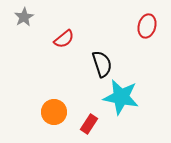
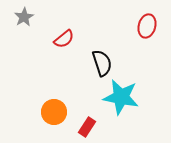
black semicircle: moved 1 px up
red rectangle: moved 2 px left, 3 px down
